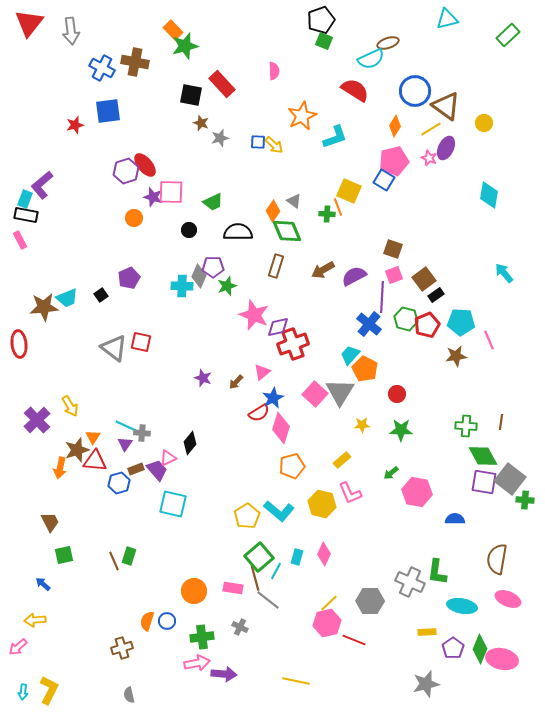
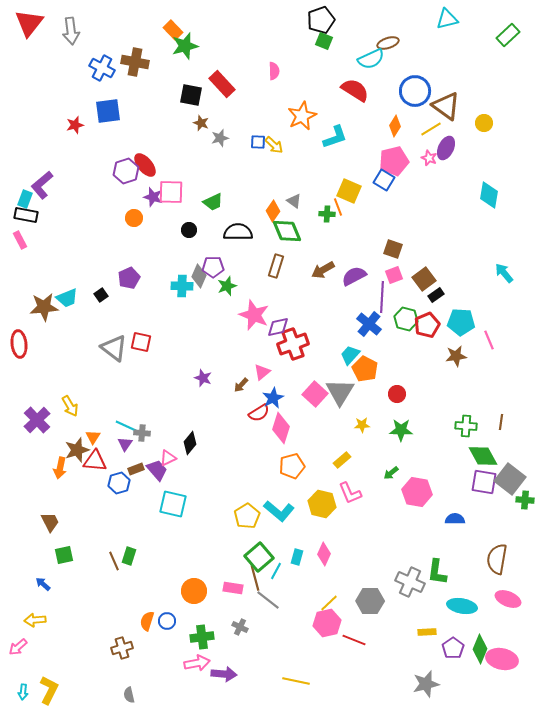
brown arrow at (236, 382): moved 5 px right, 3 px down
